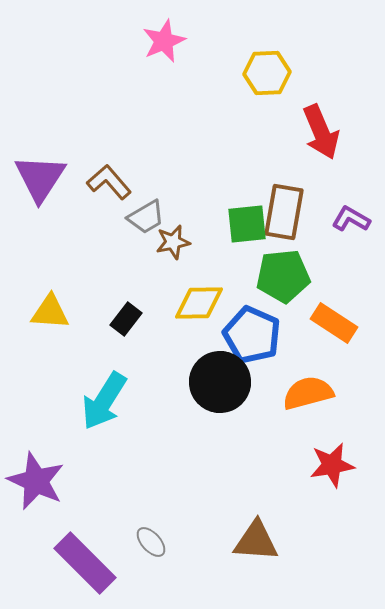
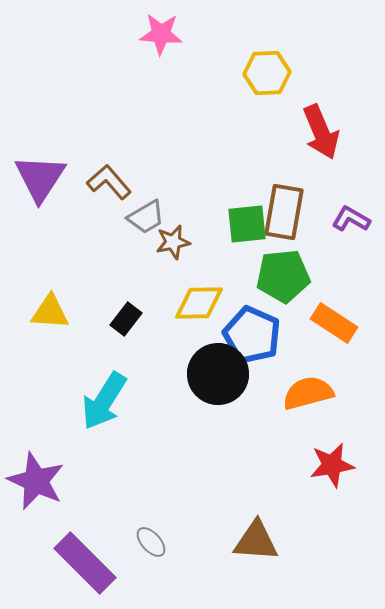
pink star: moved 3 px left, 7 px up; rotated 27 degrees clockwise
black circle: moved 2 px left, 8 px up
